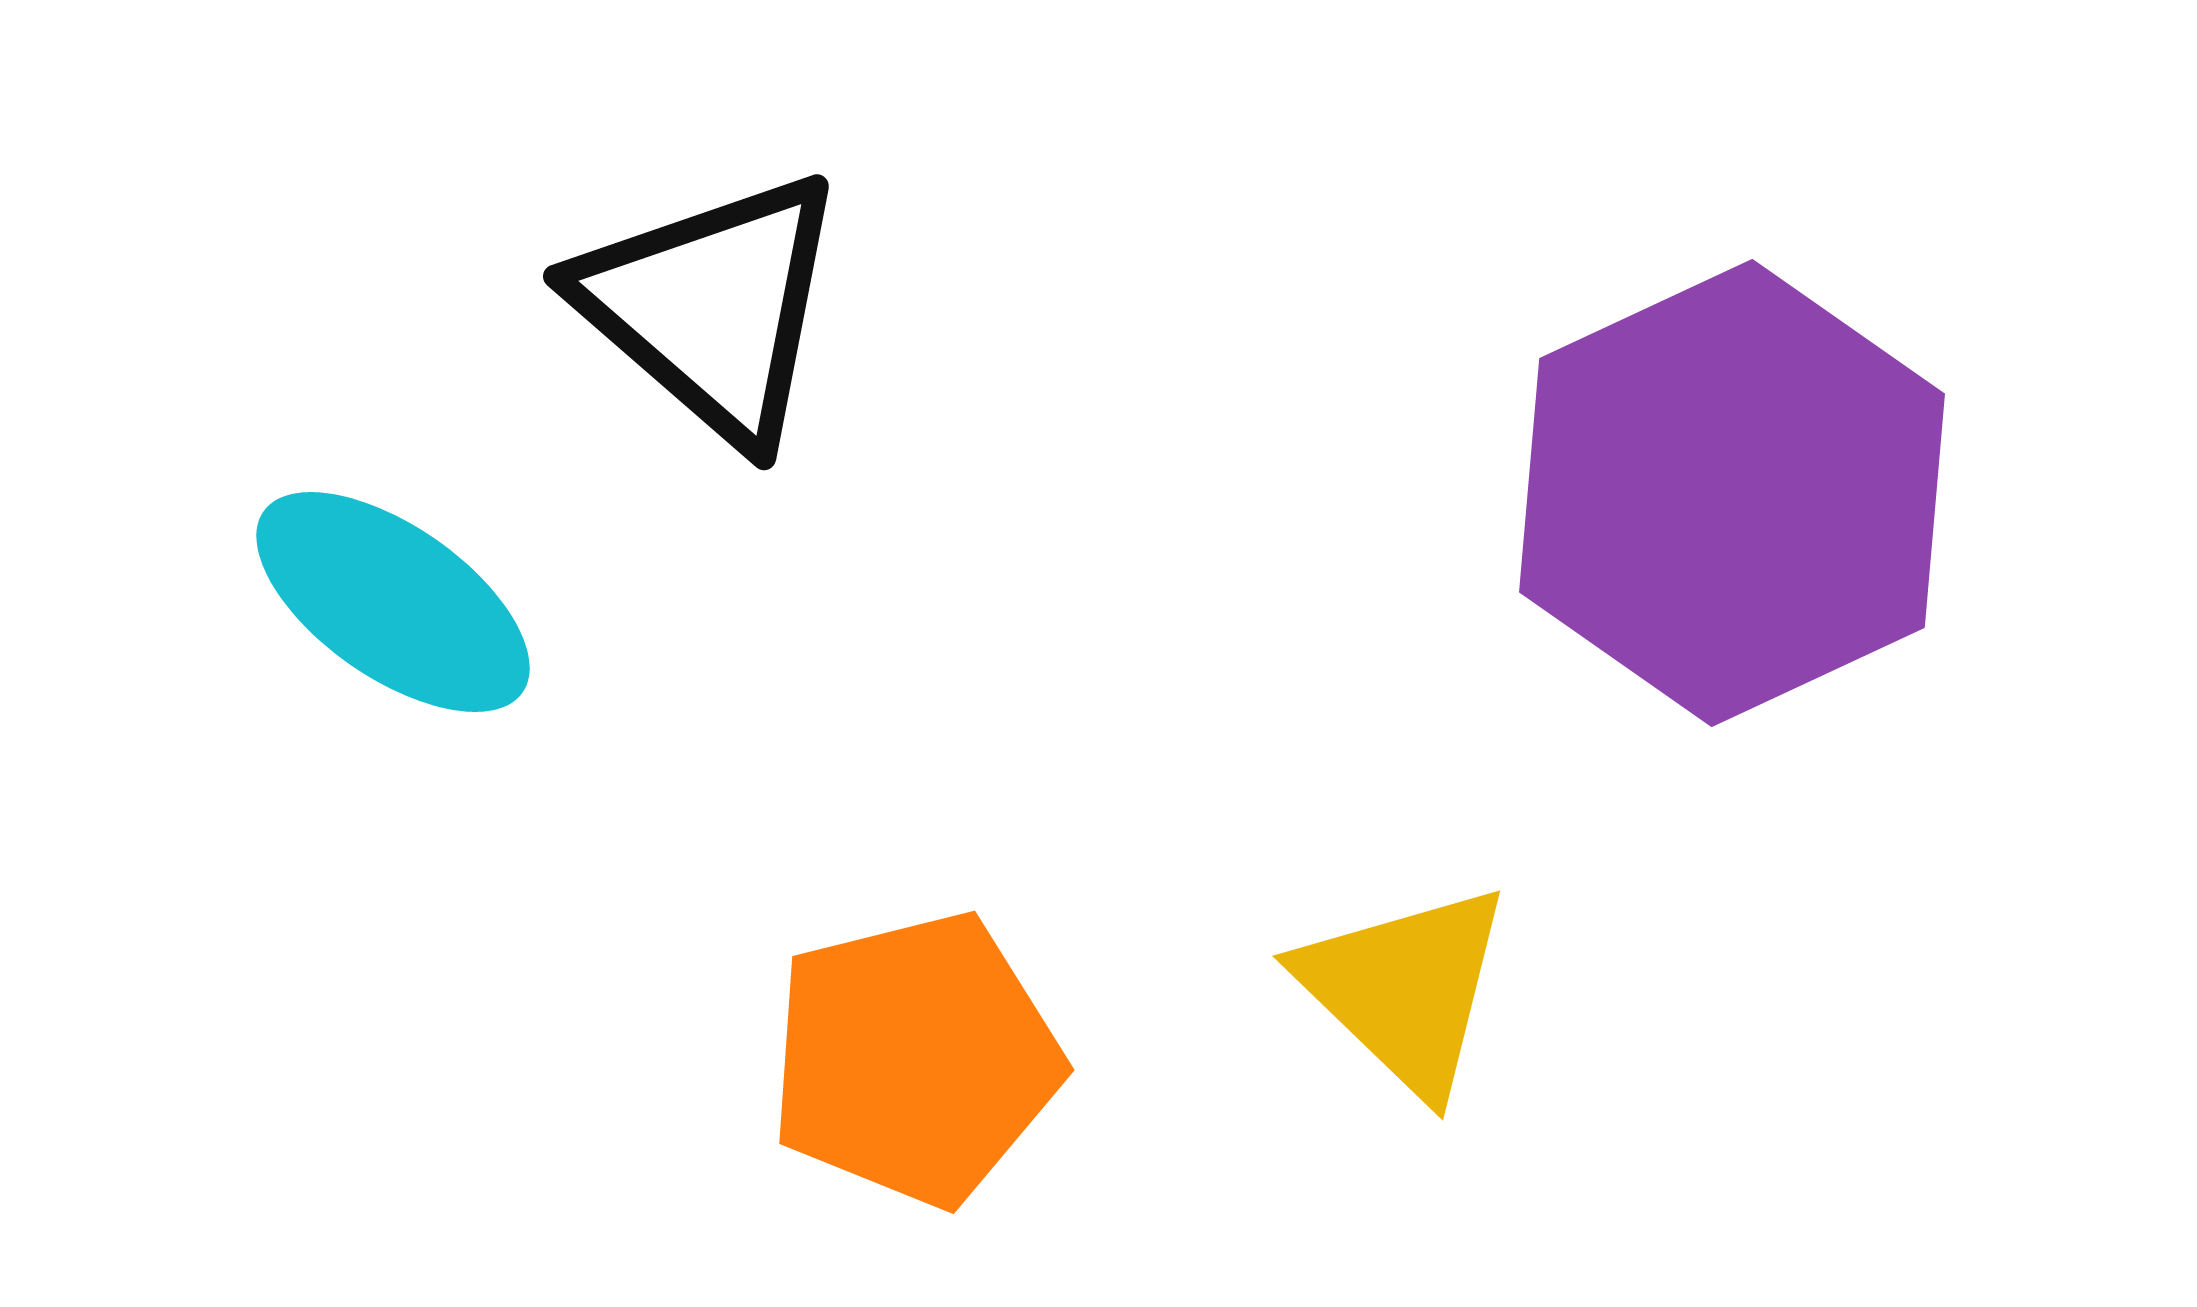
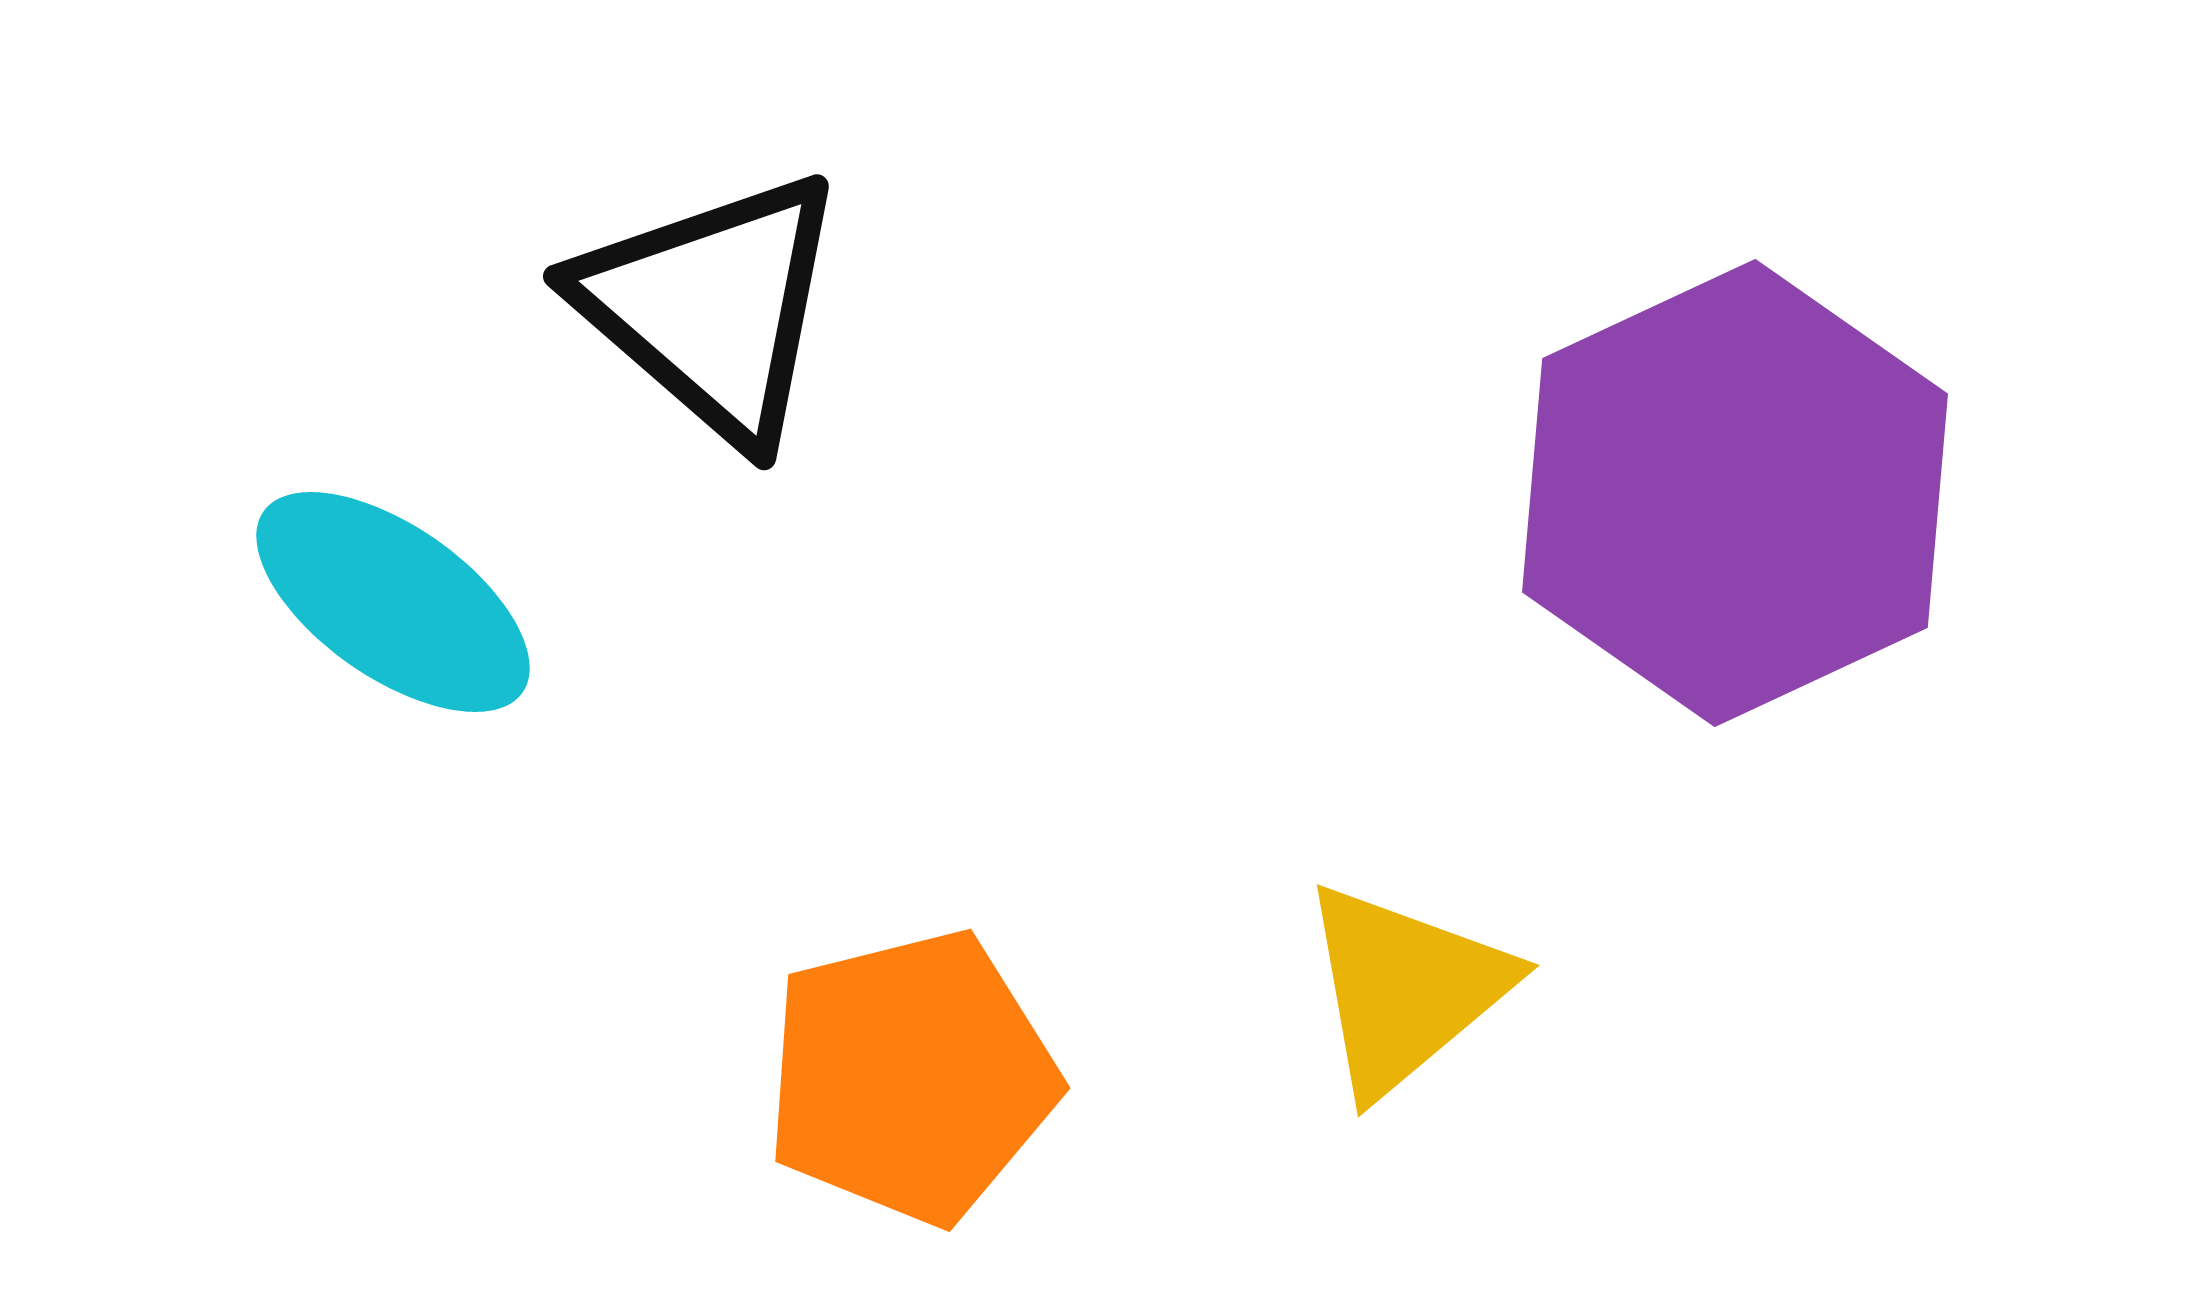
purple hexagon: moved 3 px right
yellow triangle: rotated 36 degrees clockwise
orange pentagon: moved 4 px left, 18 px down
